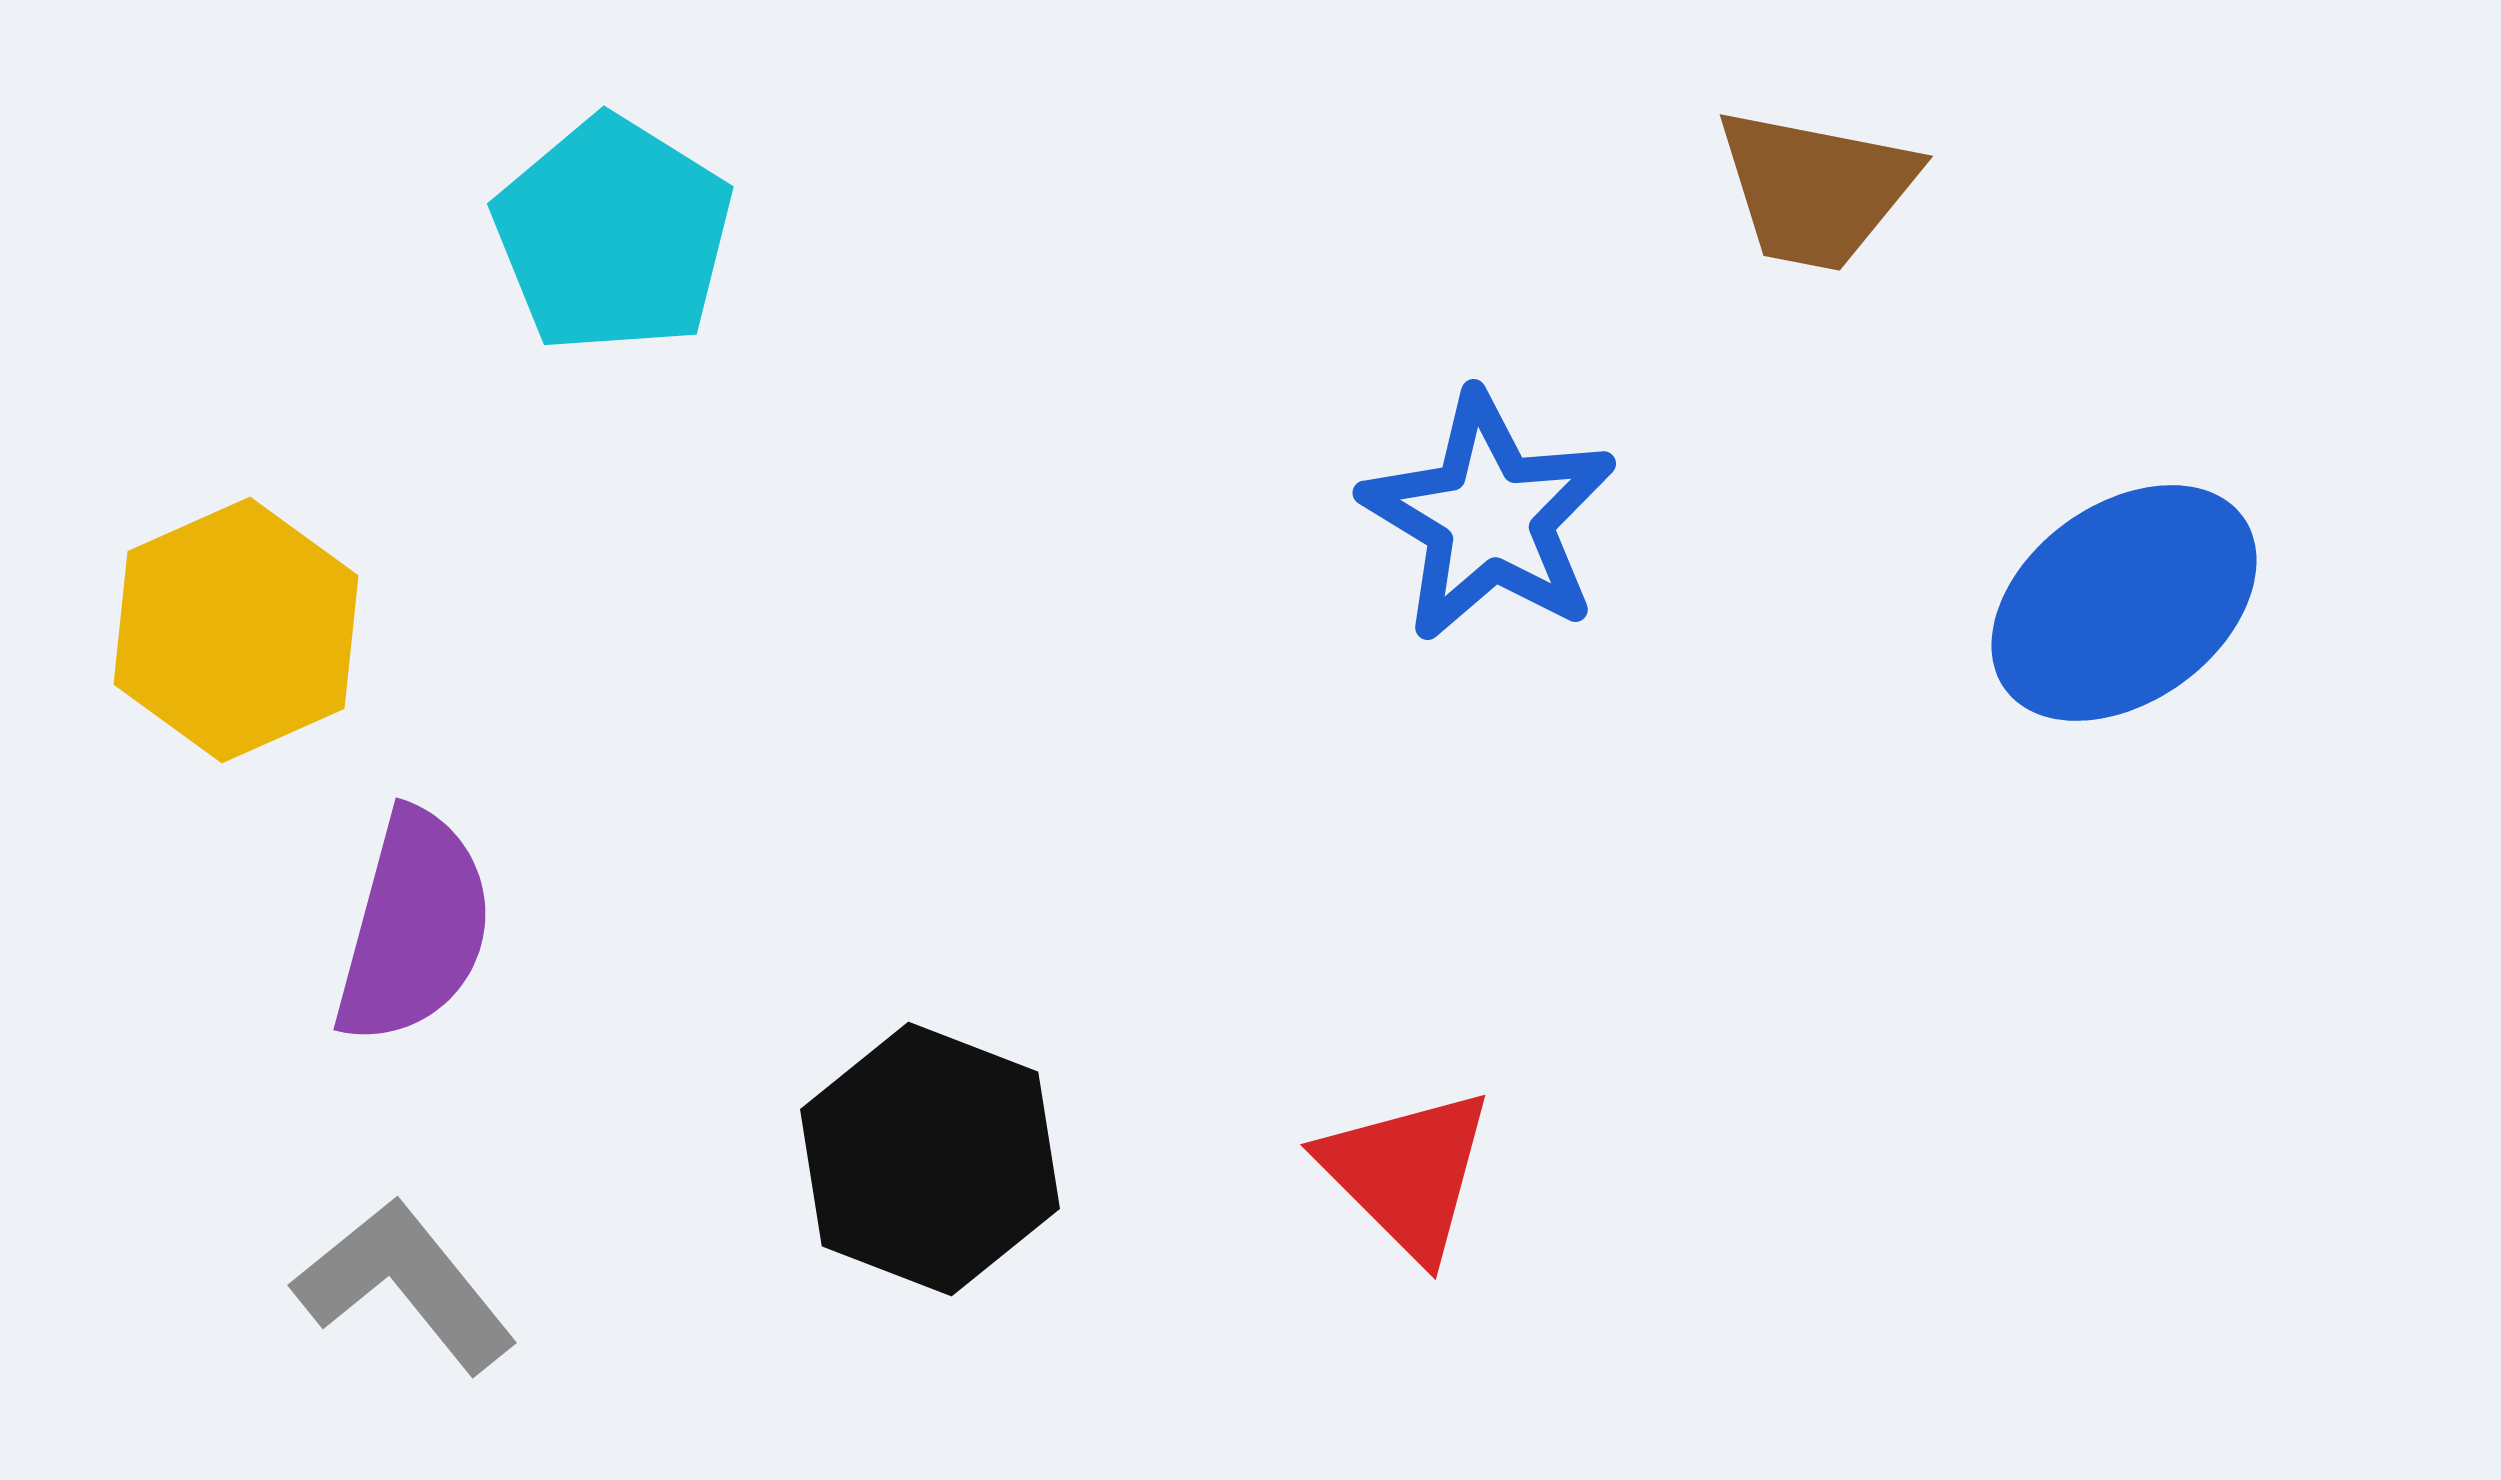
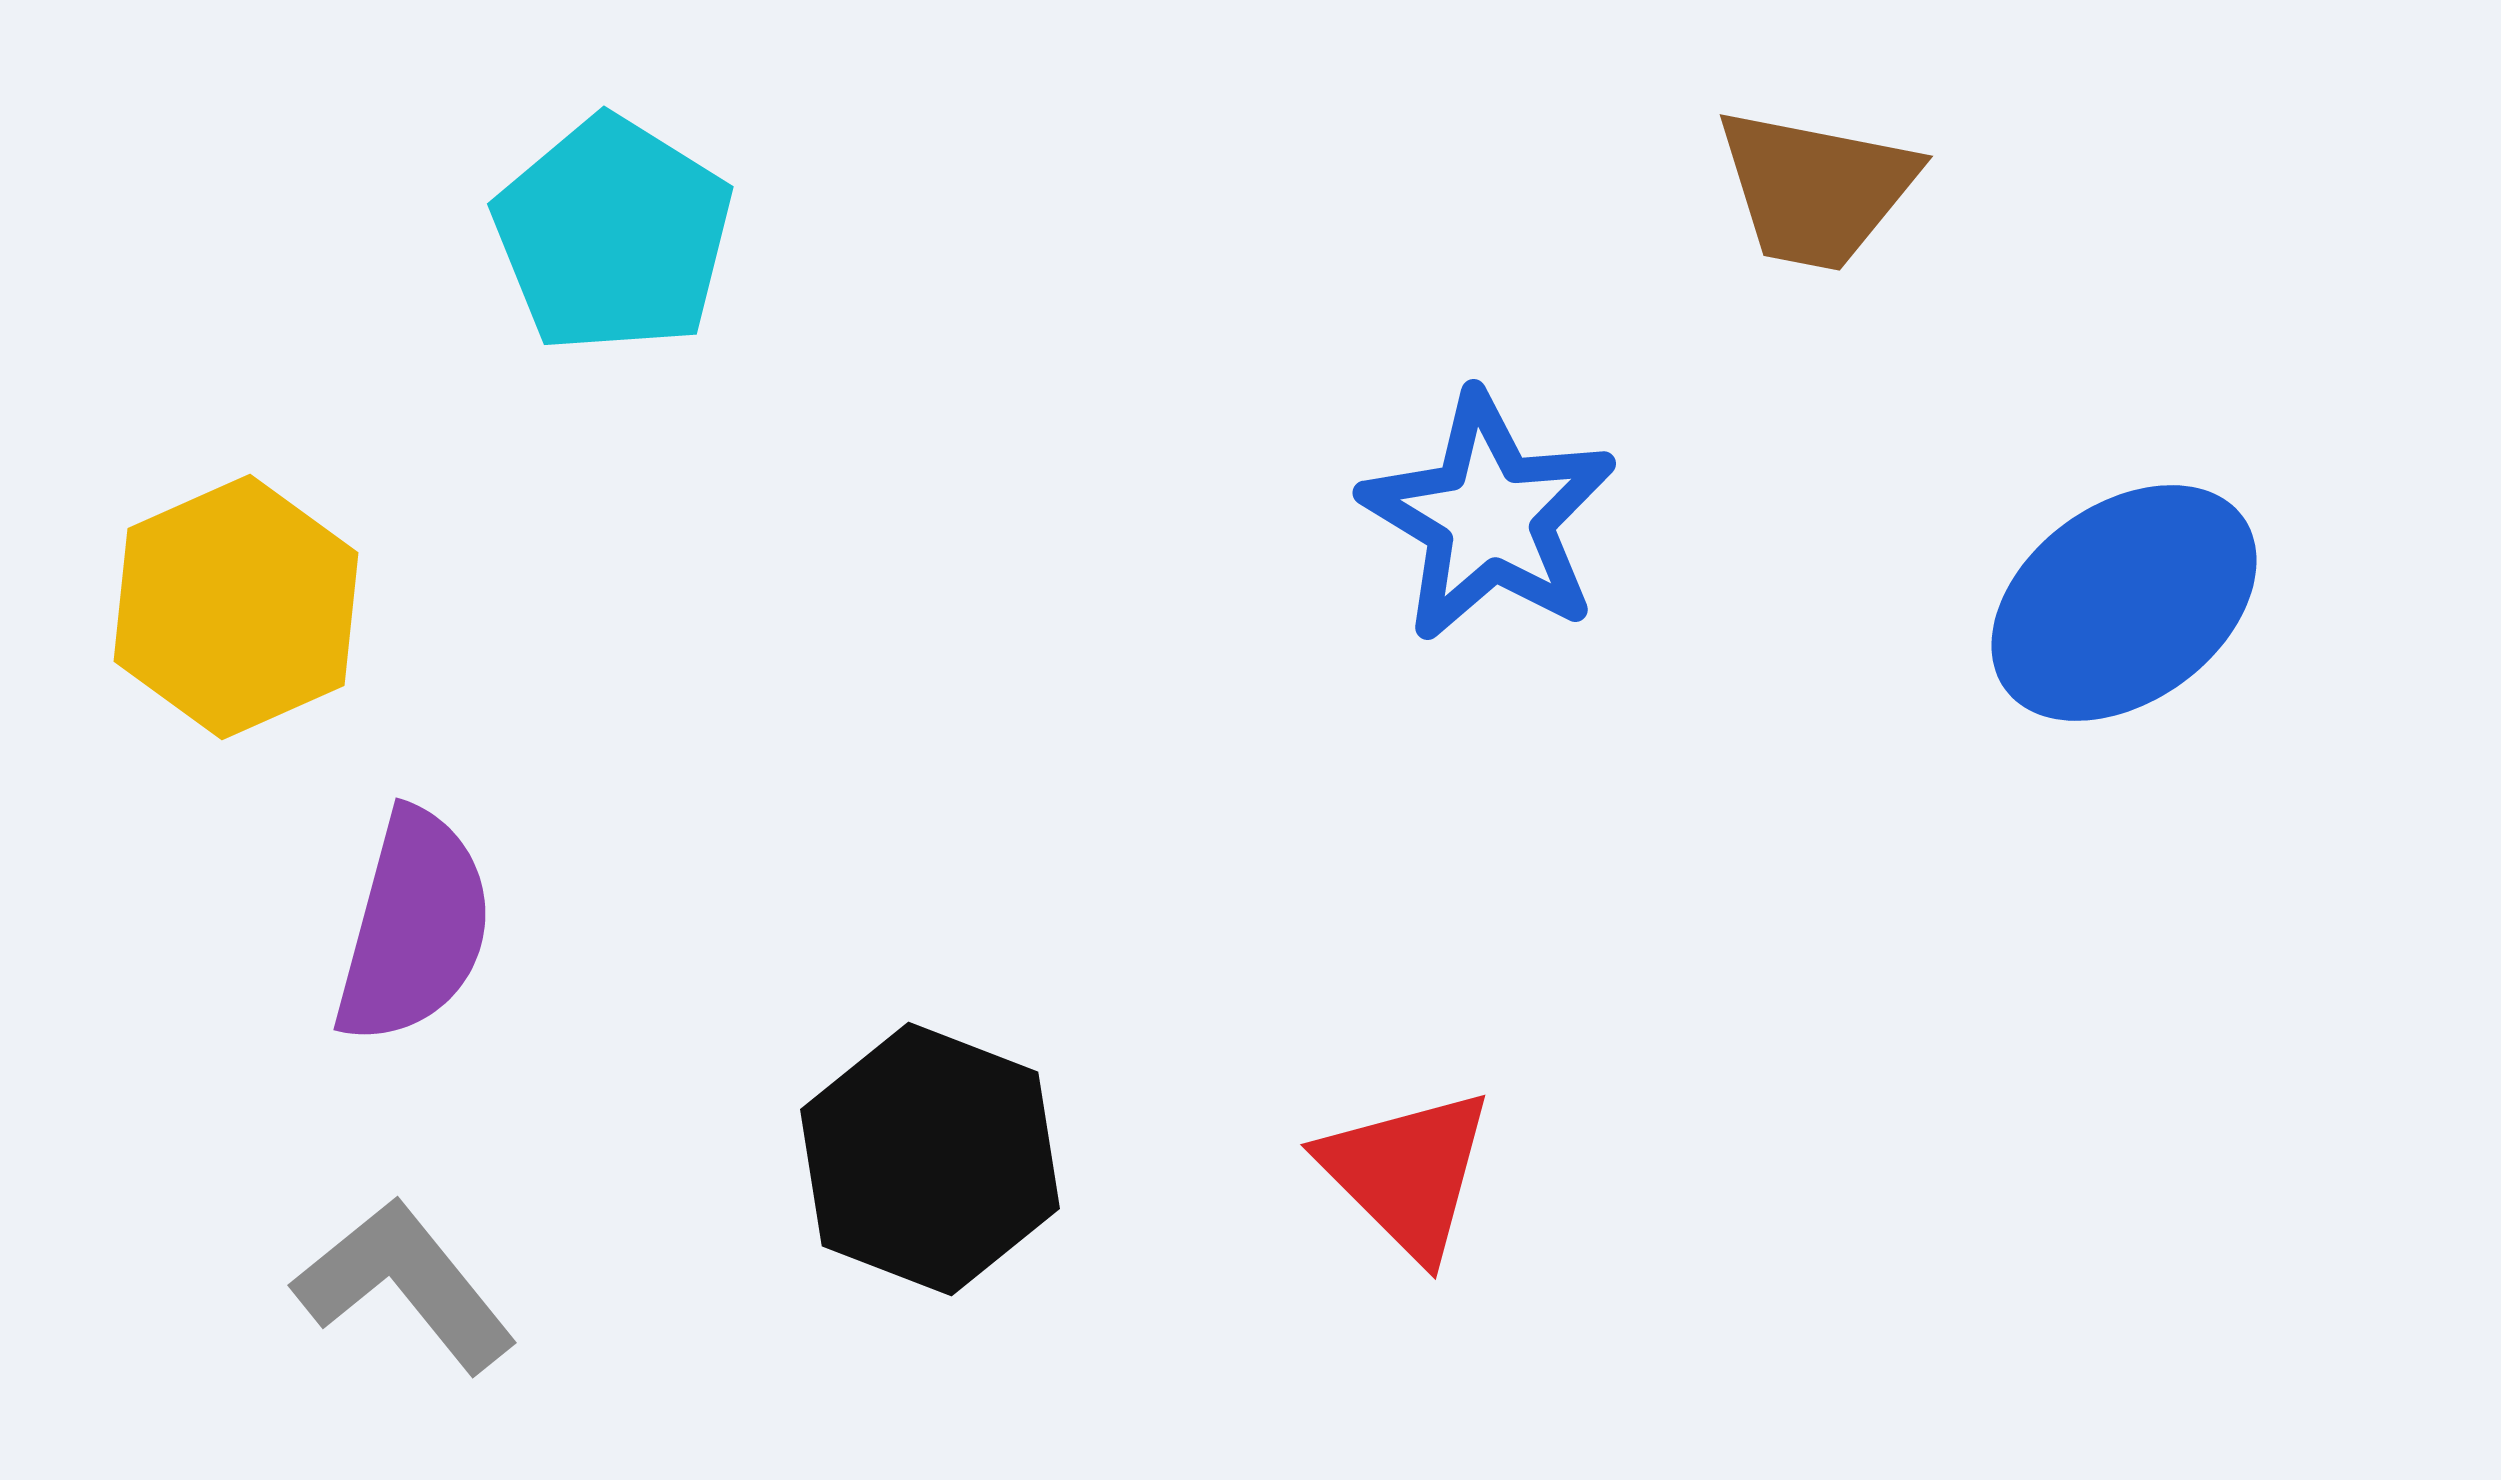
yellow hexagon: moved 23 px up
